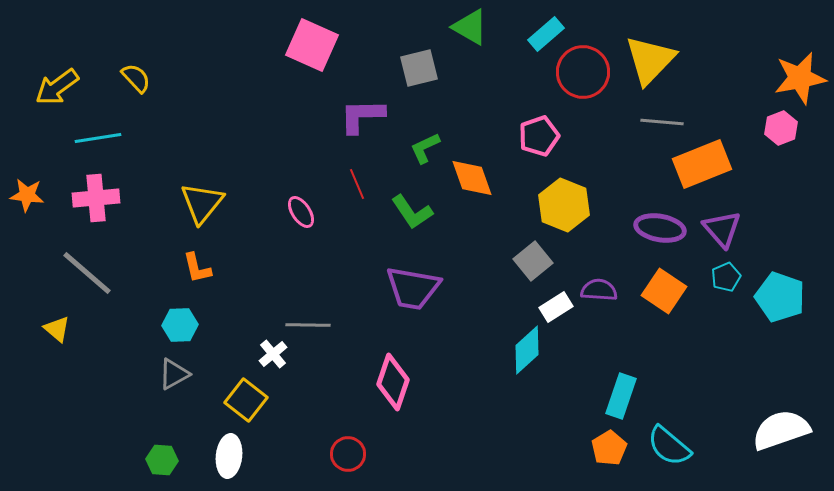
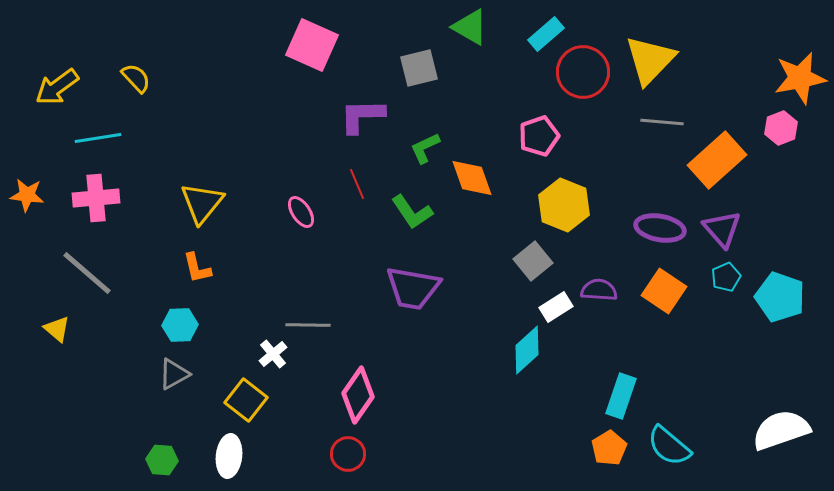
orange rectangle at (702, 164): moved 15 px right, 4 px up; rotated 20 degrees counterclockwise
pink diamond at (393, 382): moved 35 px left, 13 px down; rotated 16 degrees clockwise
